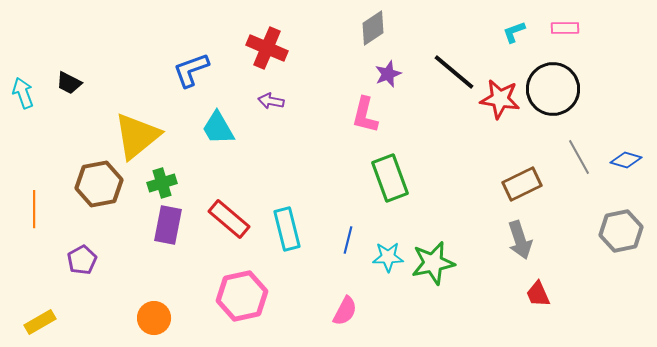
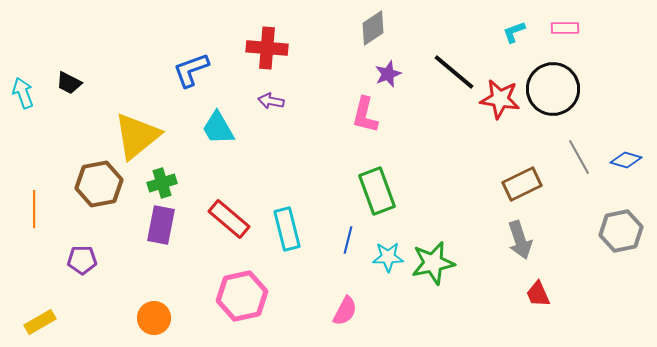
red cross: rotated 18 degrees counterclockwise
green rectangle: moved 13 px left, 13 px down
purple rectangle: moved 7 px left
purple pentagon: rotated 28 degrees clockwise
